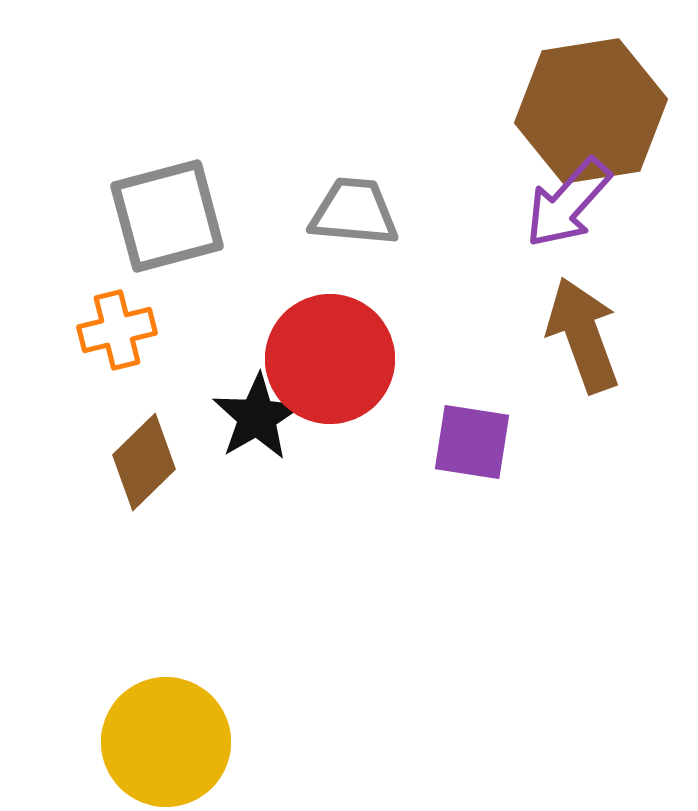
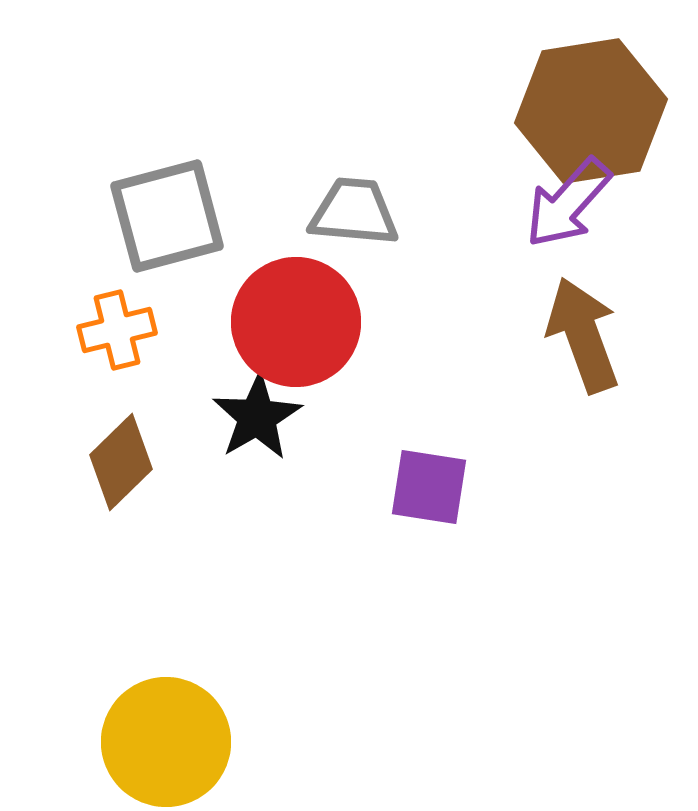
red circle: moved 34 px left, 37 px up
purple square: moved 43 px left, 45 px down
brown diamond: moved 23 px left
